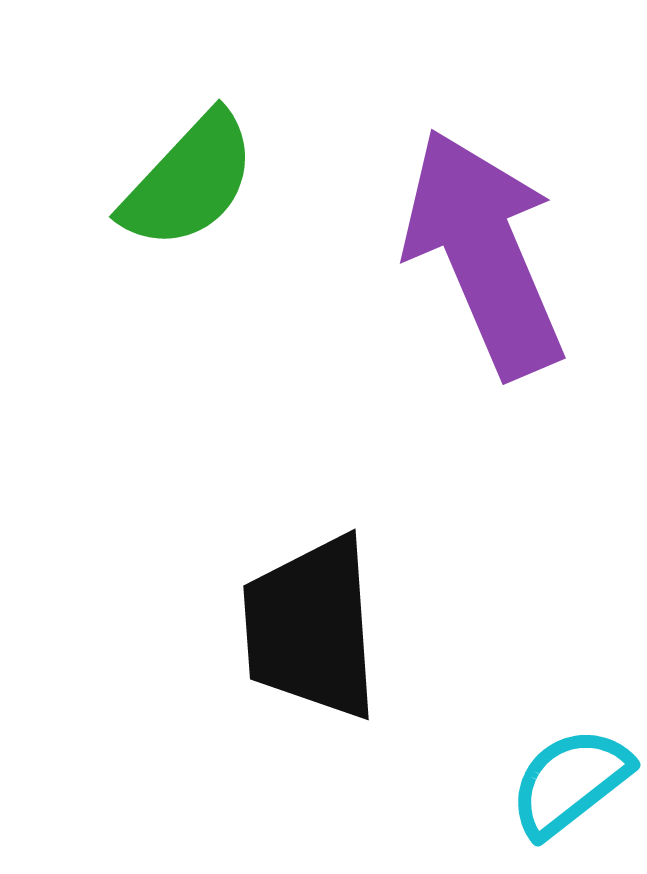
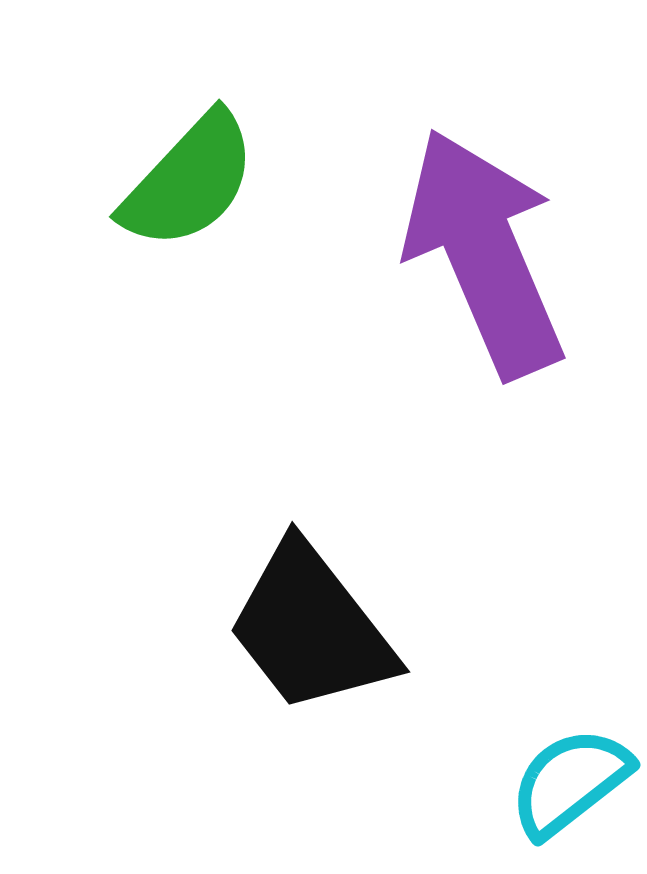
black trapezoid: rotated 34 degrees counterclockwise
